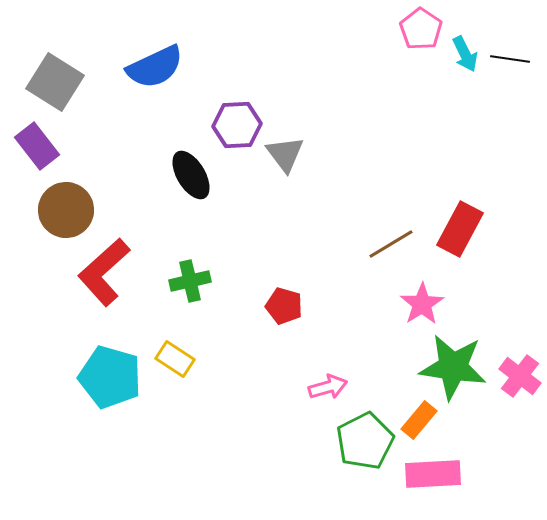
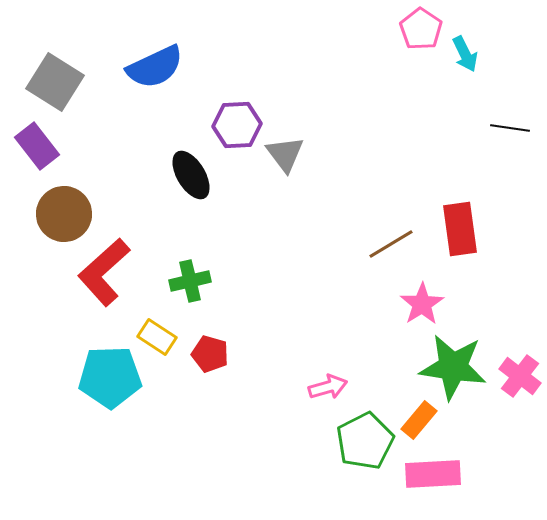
black line: moved 69 px down
brown circle: moved 2 px left, 4 px down
red rectangle: rotated 36 degrees counterclockwise
red pentagon: moved 74 px left, 48 px down
yellow rectangle: moved 18 px left, 22 px up
cyan pentagon: rotated 18 degrees counterclockwise
